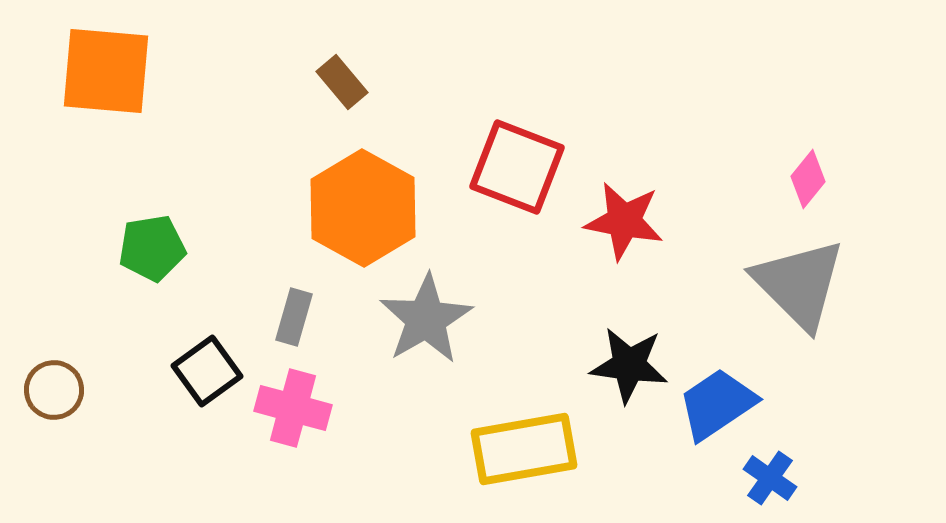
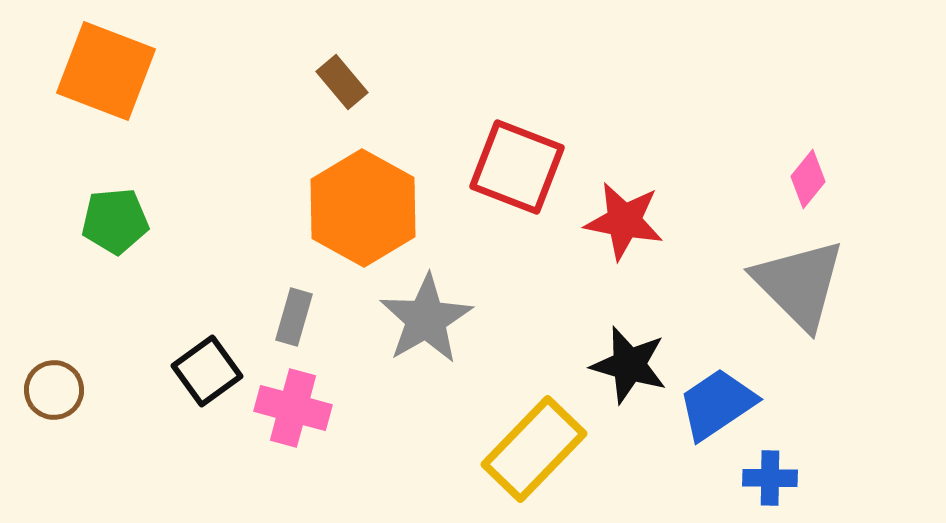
orange square: rotated 16 degrees clockwise
green pentagon: moved 37 px left, 27 px up; rotated 4 degrees clockwise
black star: rotated 8 degrees clockwise
yellow rectangle: moved 10 px right; rotated 36 degrees counterclockwise
blue cross: rotated 34 degrees counterclockwise
